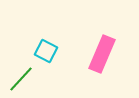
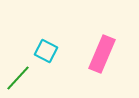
green line: moved 3 px left, 1 px up
